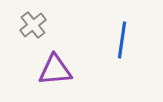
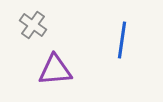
gray cross: rotated 16 degrees counterclockwise
